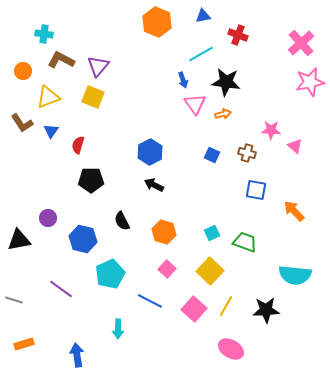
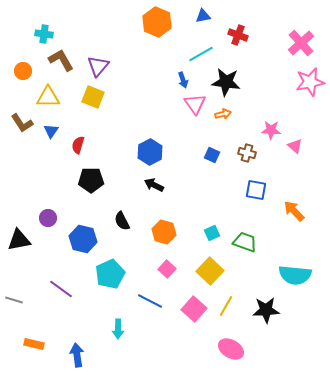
brown L-shape at (61, 60): rotated 32 degrees clockwise
yellow triangle at (48, 97): rotated 20 degrees clockwise
orange rectangle at (24, 344): moved 10 px right; rotated 30 degrees clockwise
